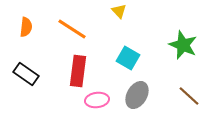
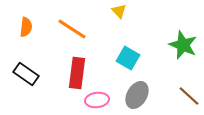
red rectangle: moved 1 px left, 2 px down
